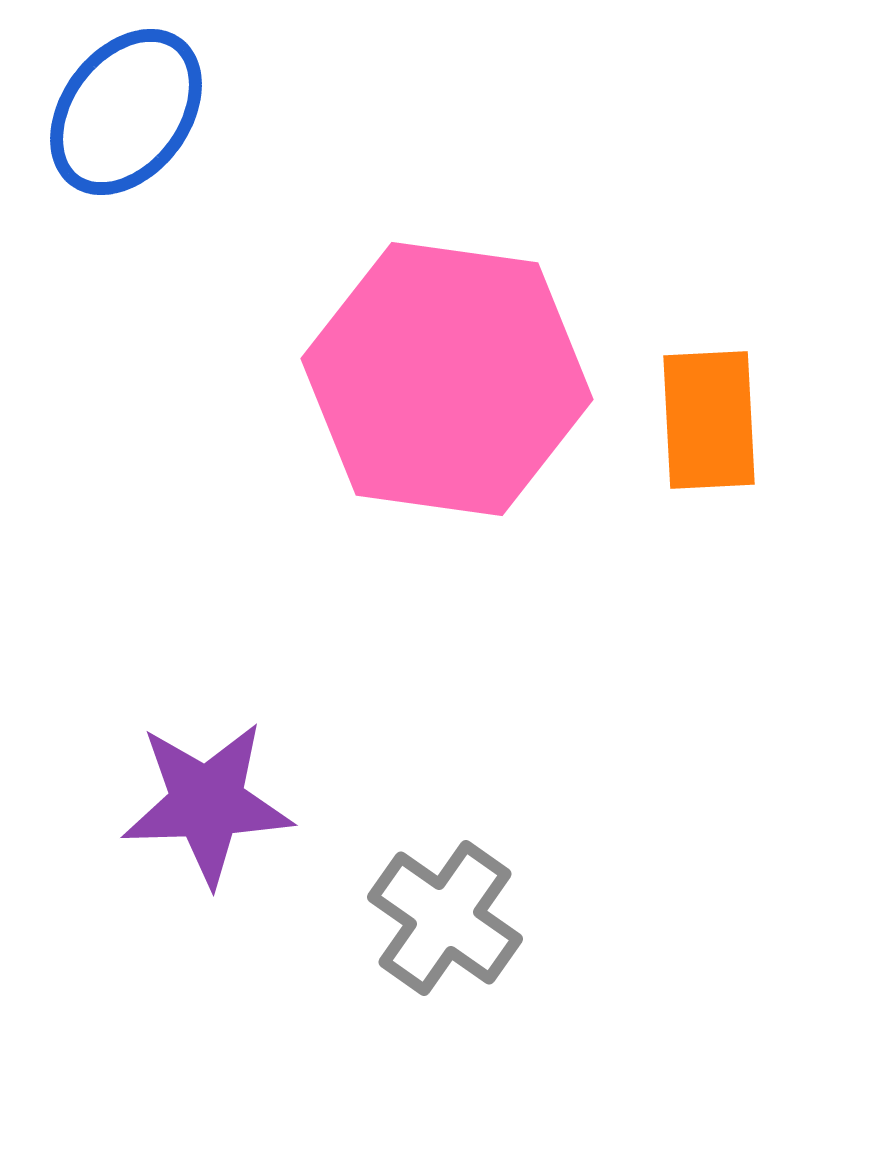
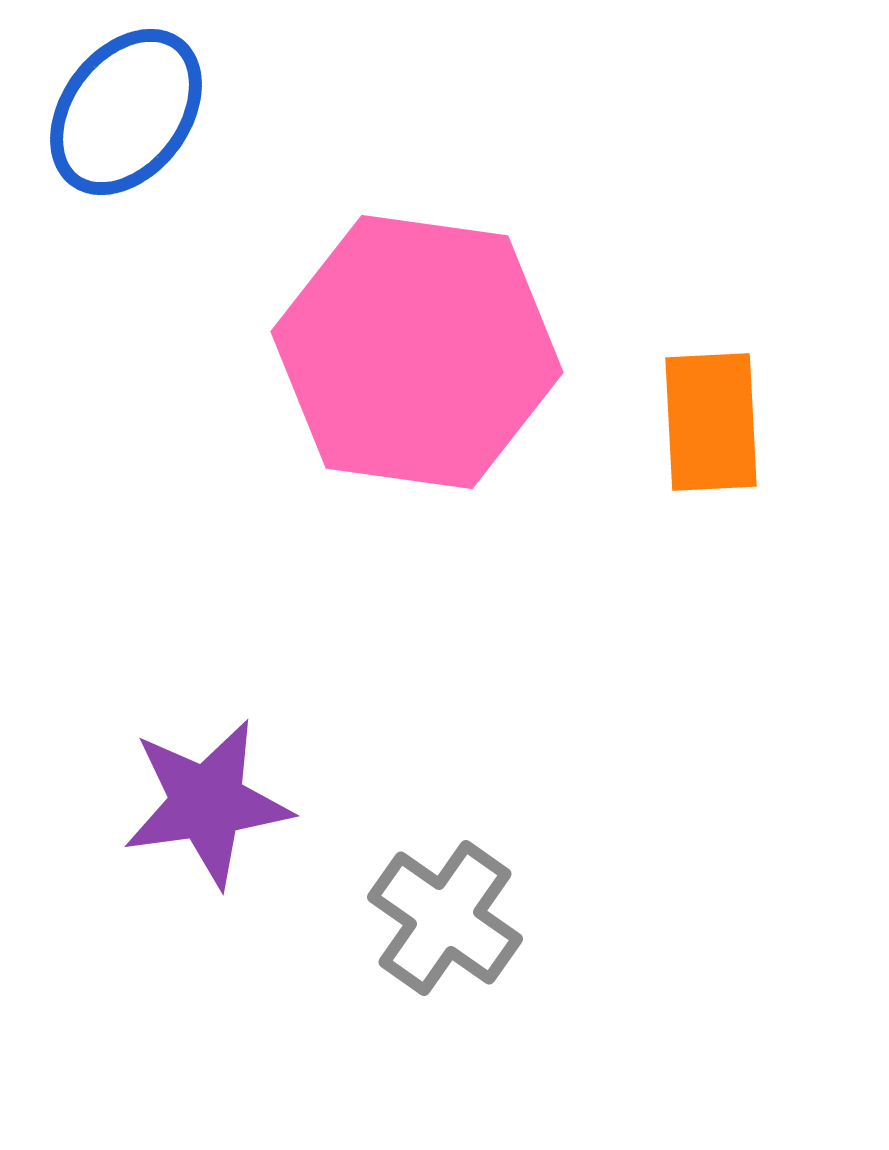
pink hexagon: moved 30 px left, 27 px up
orange rectangle: moved 2 px right, 2 px down
purple star: rotated 6 degrees counterclockwise
